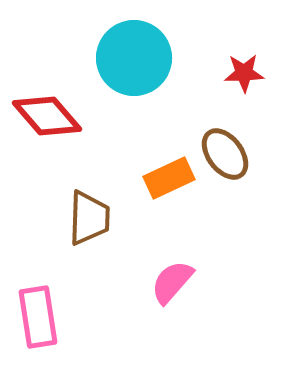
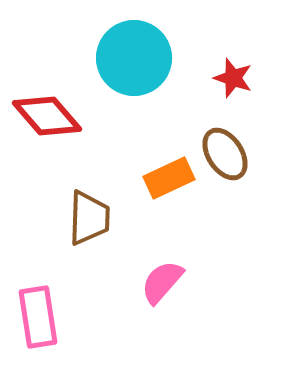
red star: moved 11 px left, 5 px down; rotated 21 degrees clockwise
brown ellipse: rotated 4 degrees clockwise
pink semicircle: moved 10 px left
